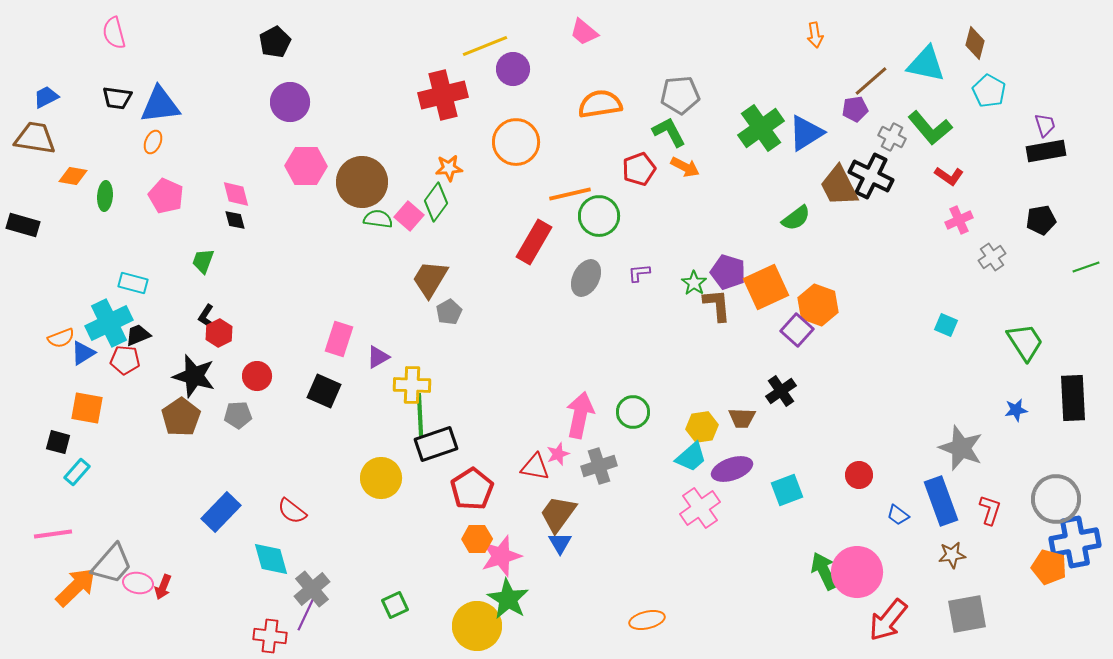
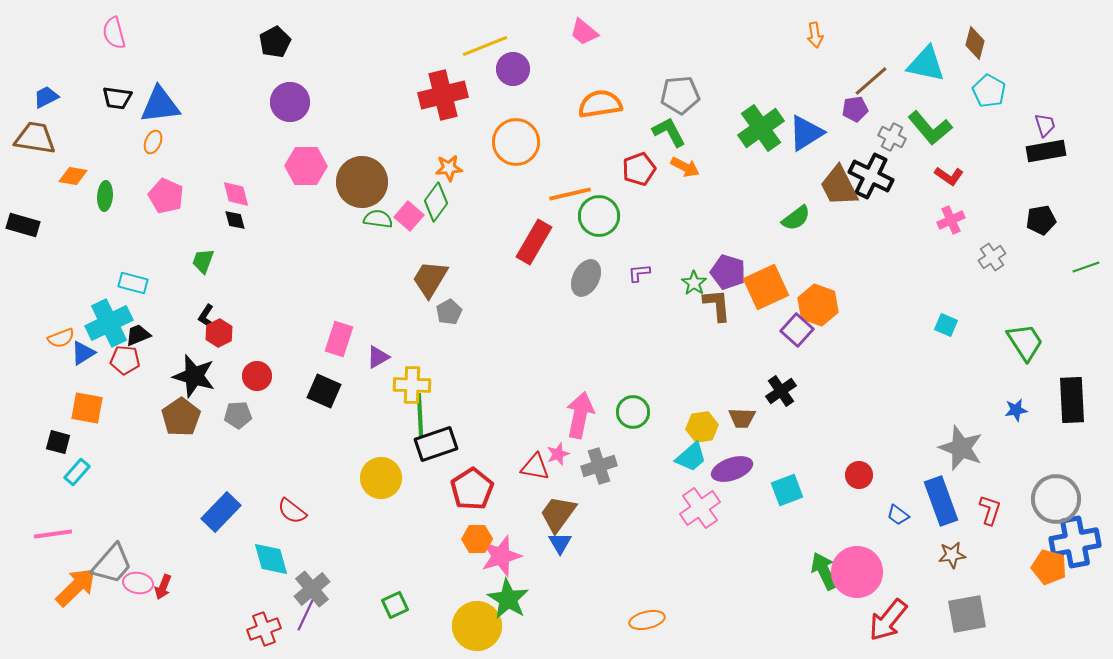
pink cross at (959, 220): moved 8 px left
black rectangle at (1073, 398): moved 1 px left, 2 px down
red cross at (270, 636): moved 6 px left, 7 px up; rotated 28 degrees counterclockwise
